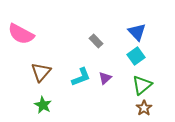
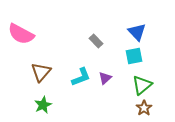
cyan square: moved 2 px left; rotated 24 degrees clockwise
green star: rotated 18 degrees clockwise
